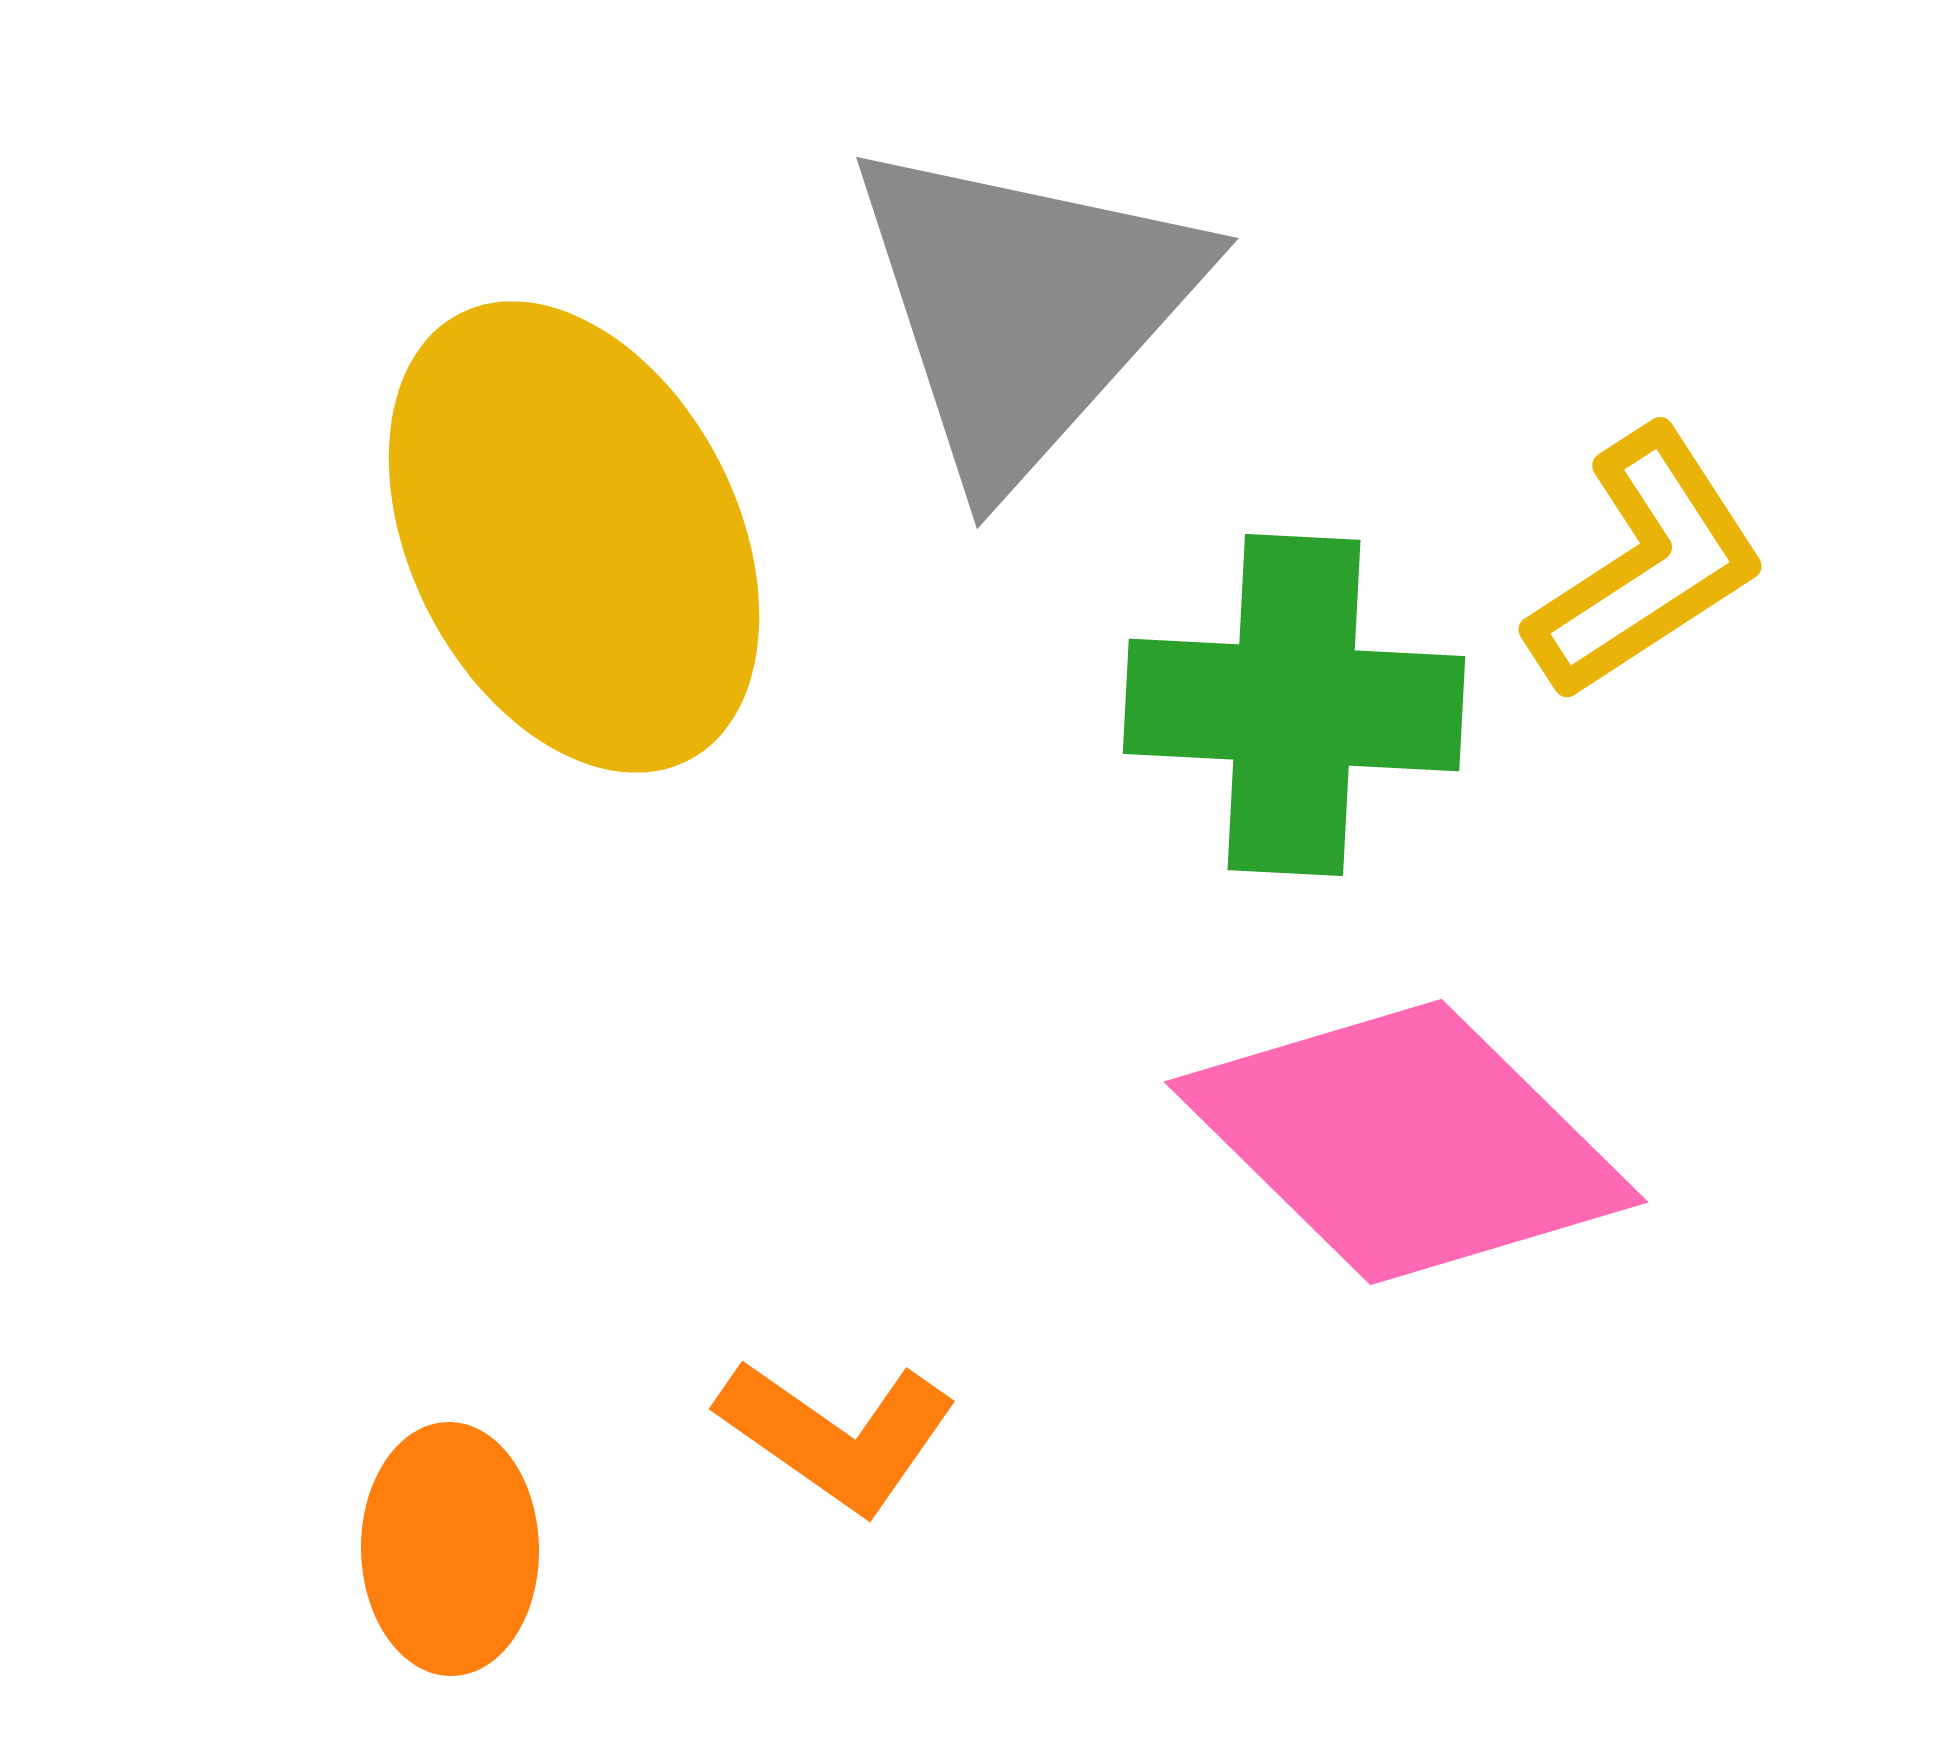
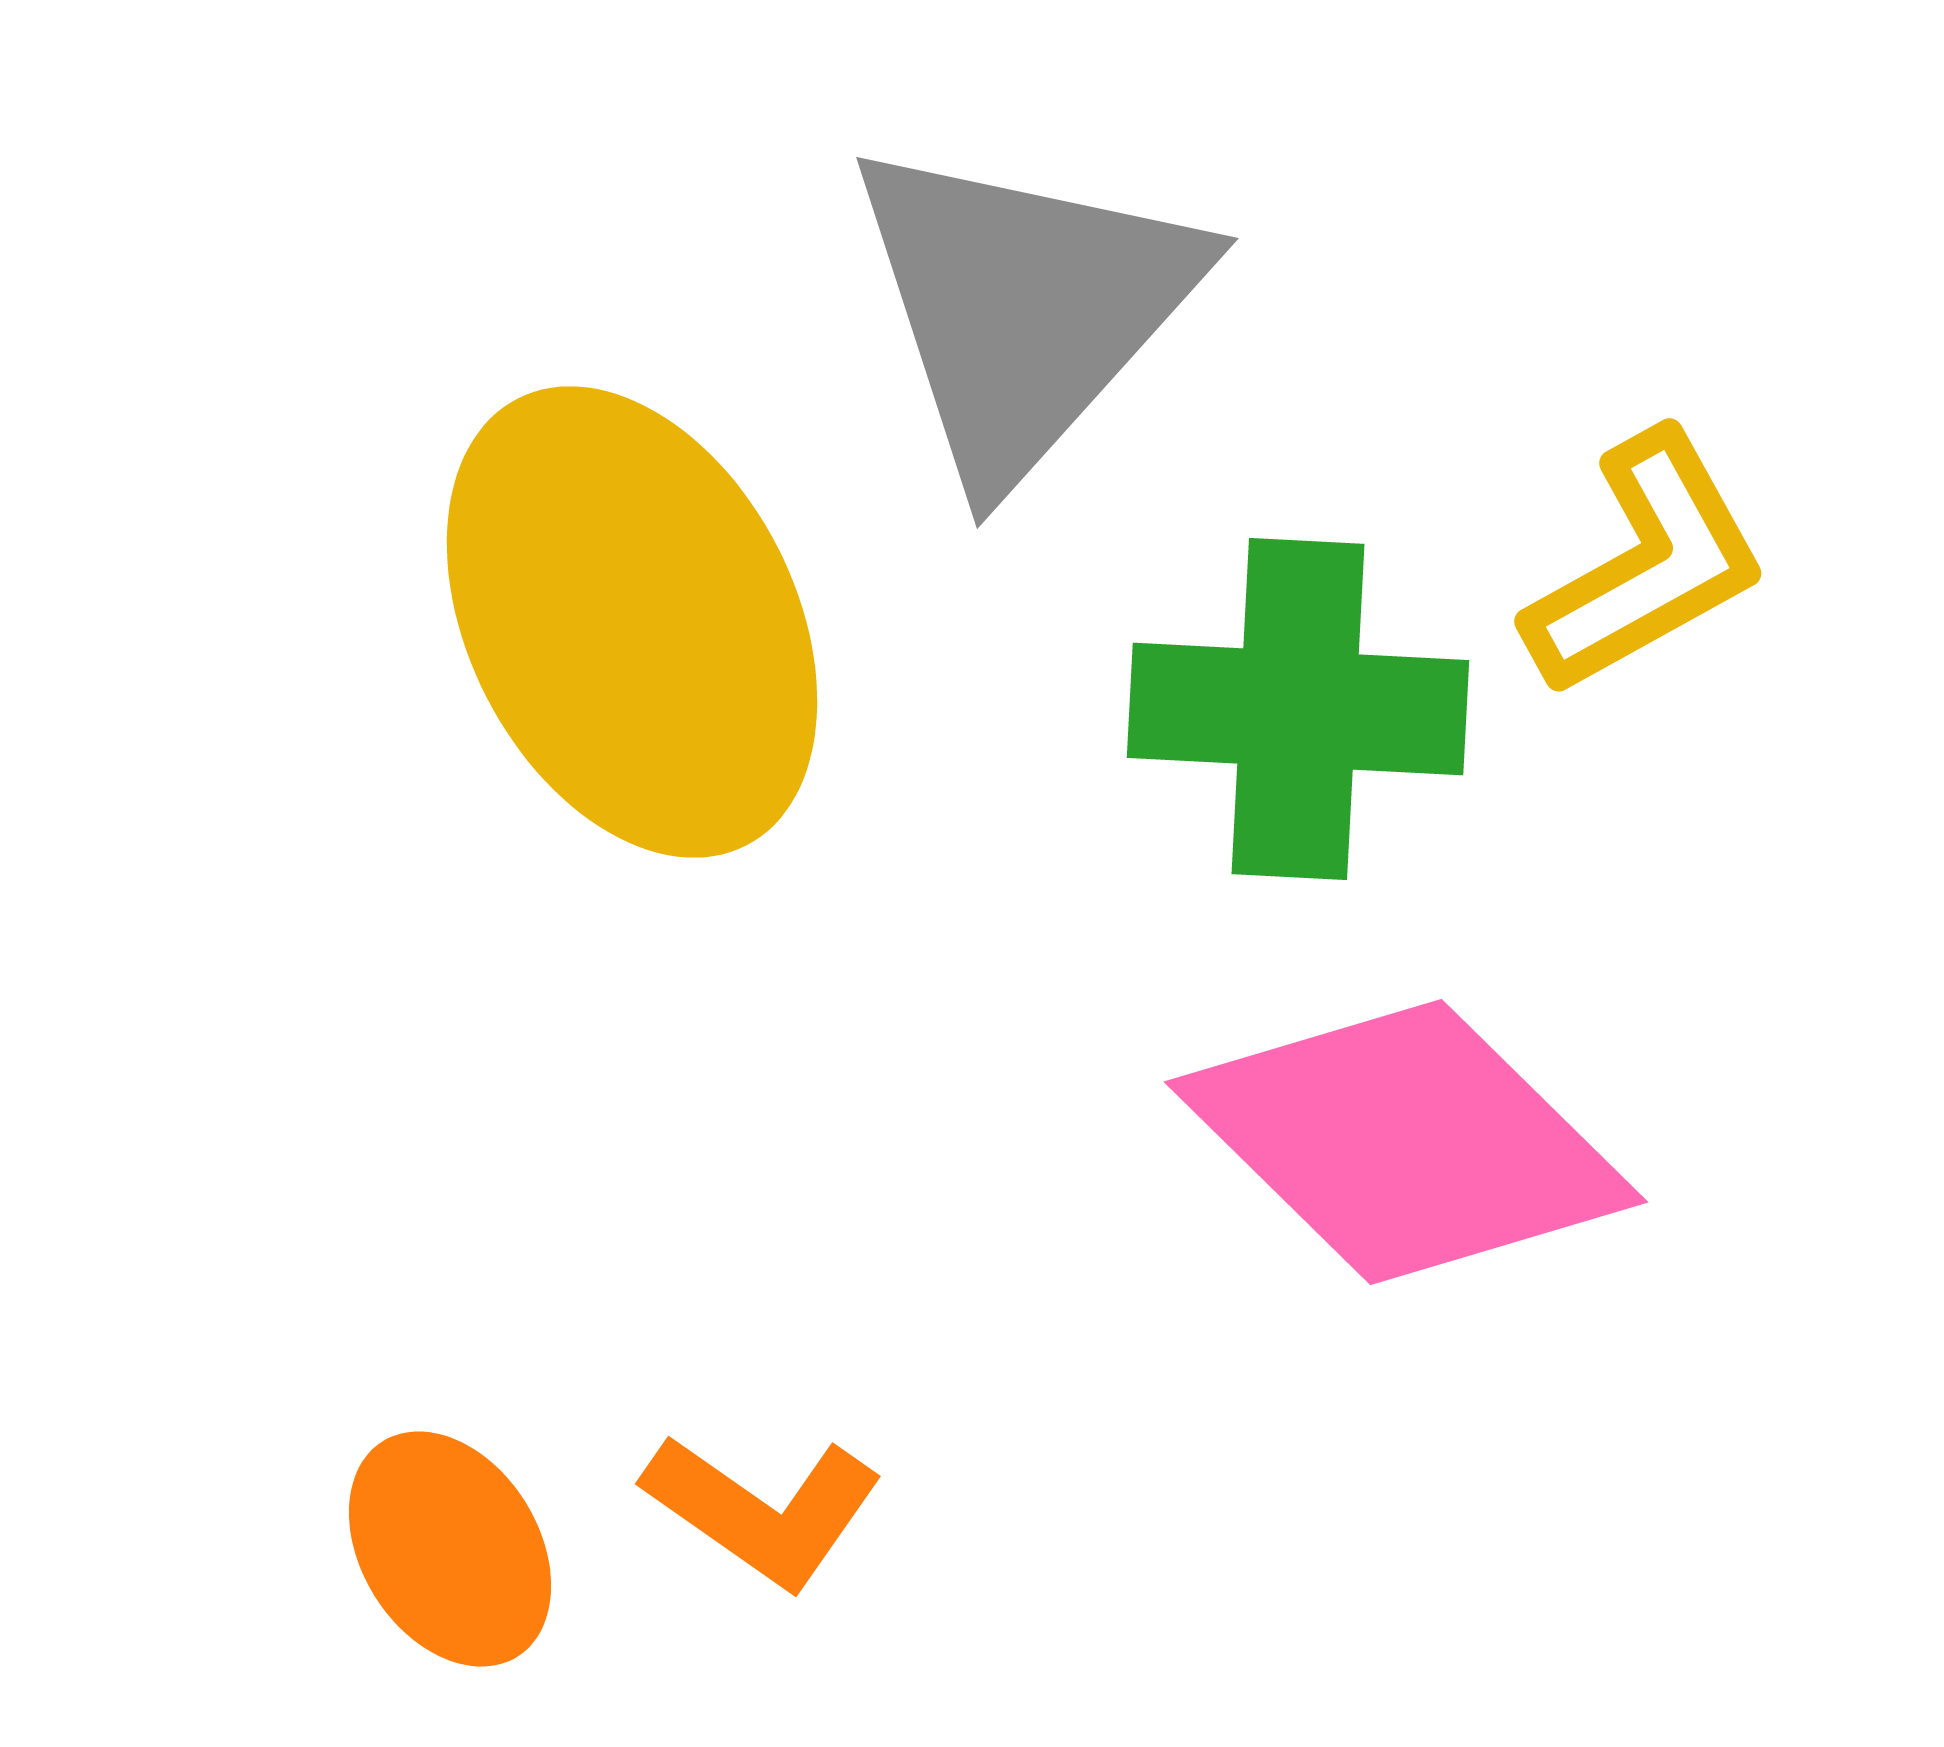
yellow ellipse: moved 58 px right, 85 px down
yellow L-shape: rotated 4 degrees clockwise
green cross: moved 4 px right, 4 px down
orange L-shape: moved 74 px left, 75 px down
orange ellipse: rotated 31 degrees counterclockwise
